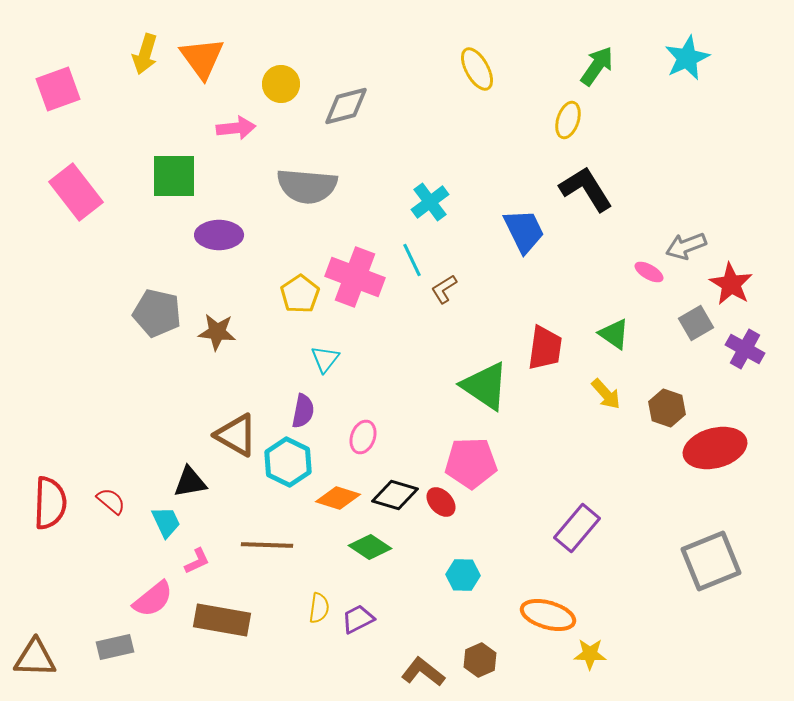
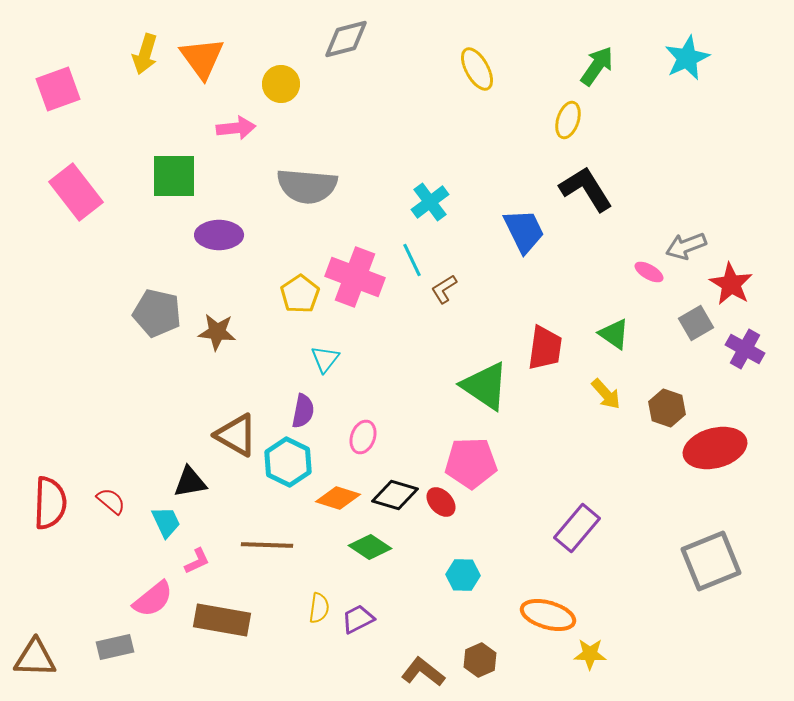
gray diamond at (346, 106): moved 67 px up
